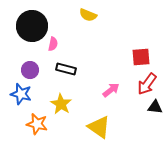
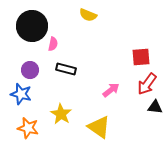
yellow star: moved 10 px down
orange star: moved 9 px left, 4 px down
